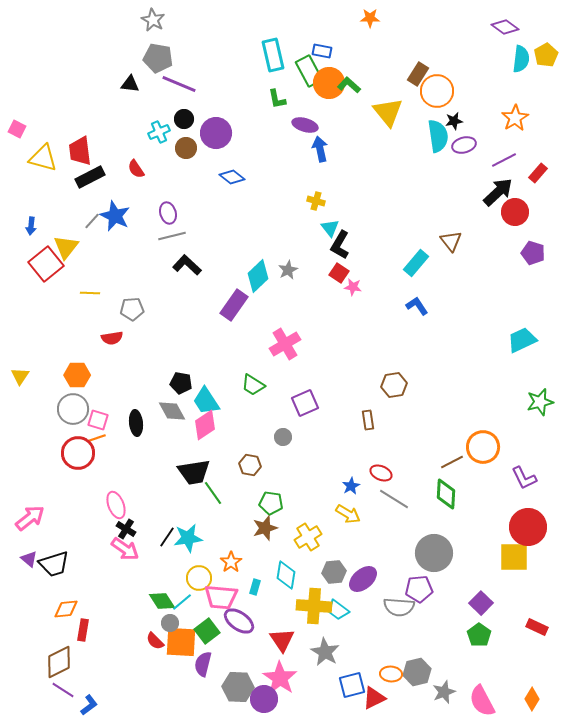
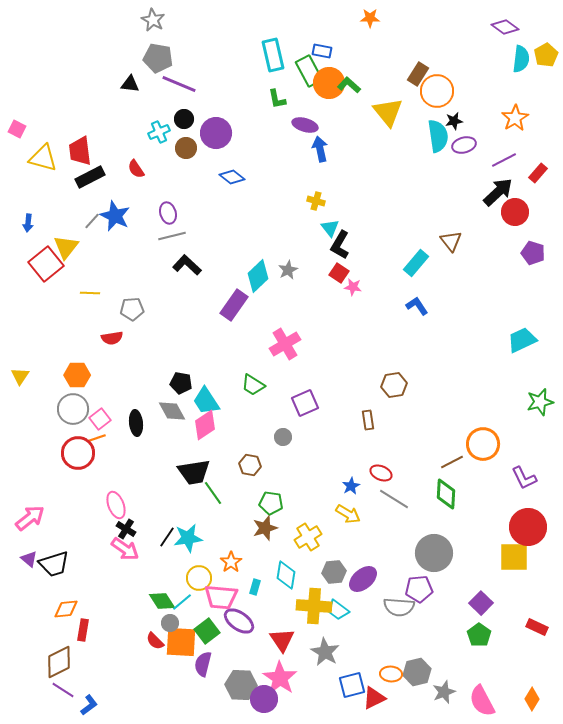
blue arrow at (31, 226): moved 3 px left, 3 px up
pink square at (98, 420): moved 2 px right, 1 px up; rotated 35 degrees clockwise
orange circle at (483, 447): moved 3 px up
gray hexagon at (238, 687): moved 3 px right, 2 px up
